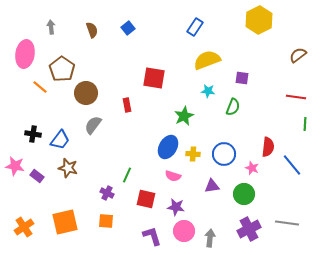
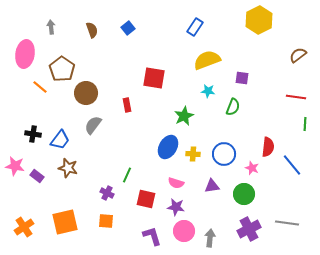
pink semicircle at (173, 176): moved 3 px right, 7 px down
